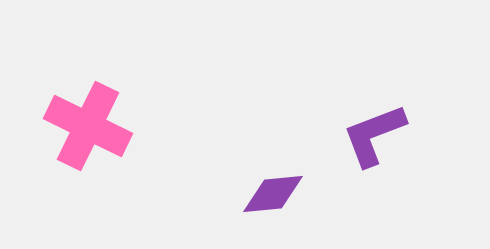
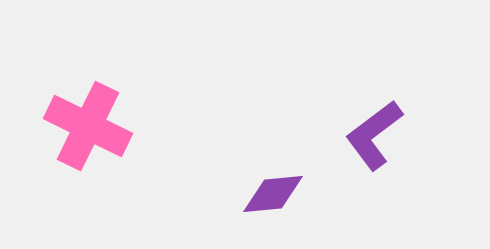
purple L-shape: rotated 16 degrees counterclockwise
